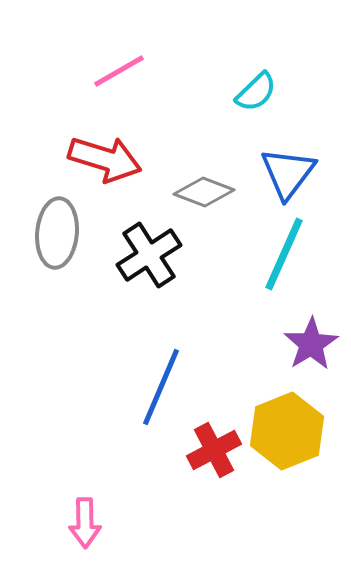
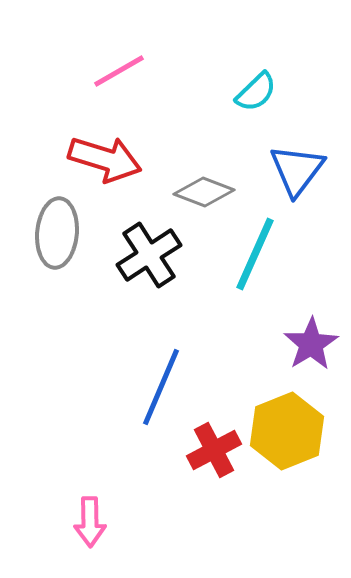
blue triangle: moved 9 px right, 3 px up
cyan line: moved 29 px left
pink arrow: moved 5 px right, 1 px up
